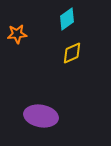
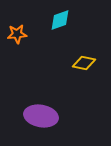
cyan diamond: moved 7 px left, 1 px down; rotated 15 degrees clockwise
yellow diamond: moved 12 px right, 10 px down; rotated 35 degrees clockwise
